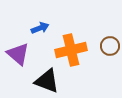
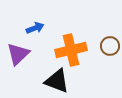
blue arrow: moved 5 px left
purple triangle: rotated 35 degrees clockwise
black triangle: moved 10 px right
